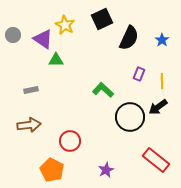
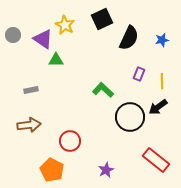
blue star: rotated 24 degrees clockwise
